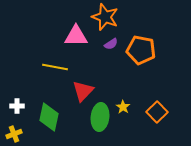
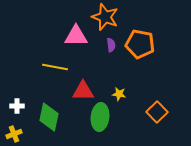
purple semicircle: moved 1 px down; rotated 64 degrees counterclockwise
orange pentagon: moved 1 px left, 6 px up
red triangle: rotated 45 degrees clockwise
yellow star: moved 4 px left, 13 px up; rotated 24 degrees counterclockwise
